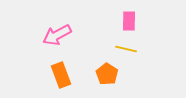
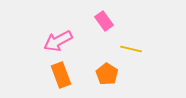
pink rectangle: moved 25 px left; rotated 36 degrees counterclockwise
pink arrow: moved 1 px right, 6 px down
yellow line: moved 5 px right
